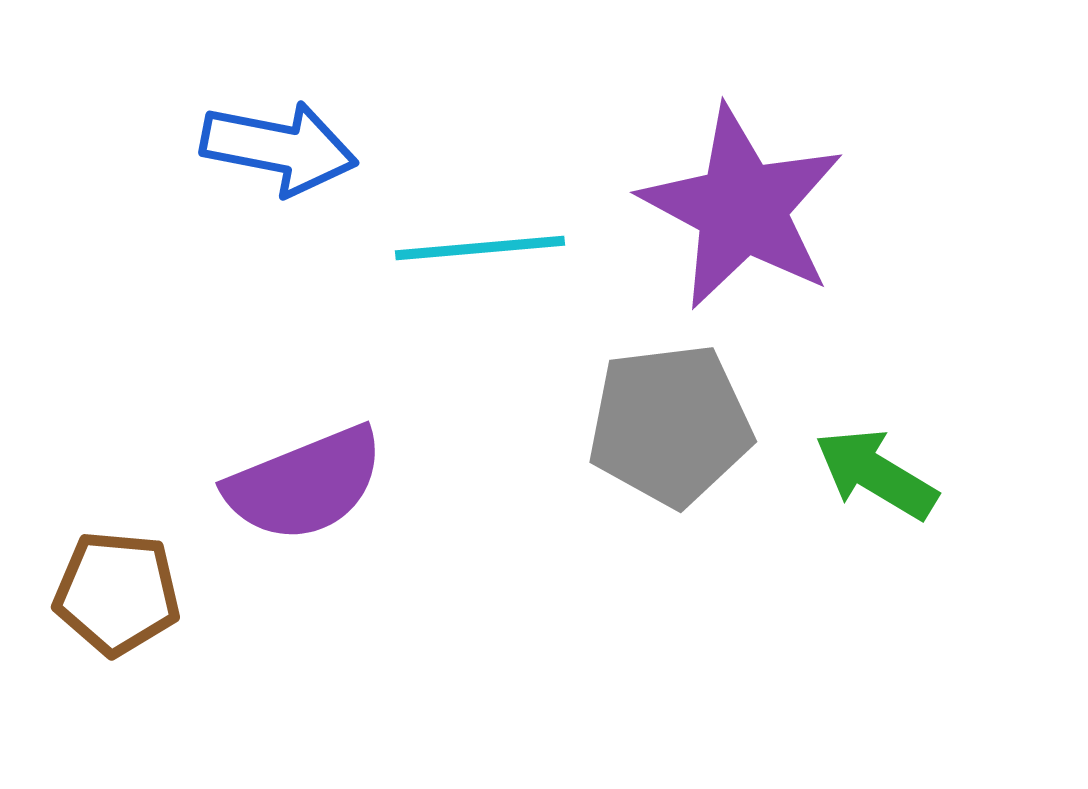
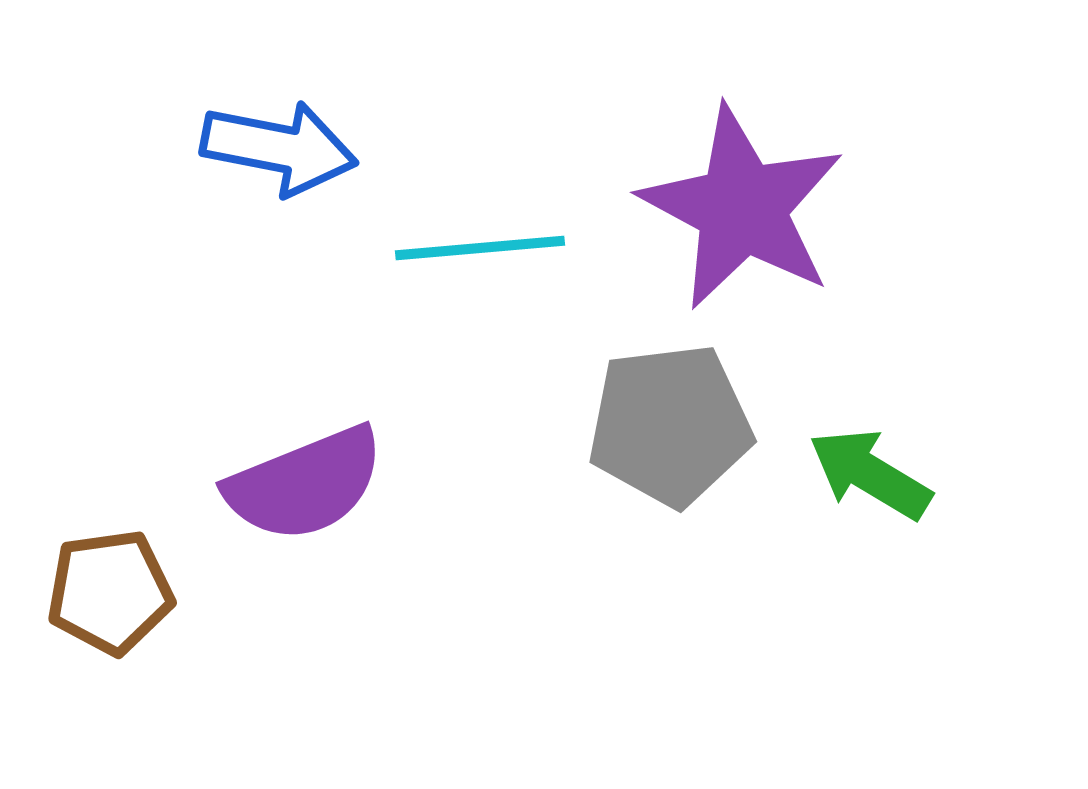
green arrow: moved 6 px left
brown pentagon: moved 7 px left, 1 px up; rotated 13 degrees counterclockwise
